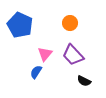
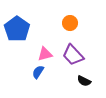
blue pentagon: moved 3 px left, 4 px down; rotated 10 degrees clockwise
pink triangle: rotated 35 degrees clockwise
blue semicircle: moved 2 px right
